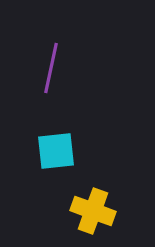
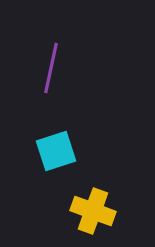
cyan square: rotated 12 degrees counterclockwise
